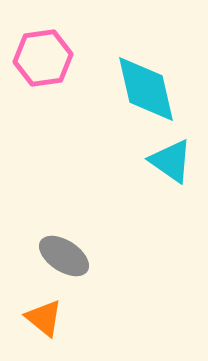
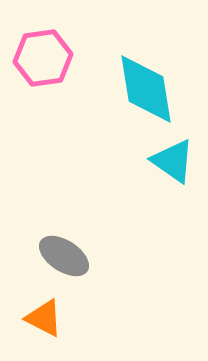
cyan diamond: rotated 4 degrees clockwise
cyan triangle: moved 2 px right
orange triangle: rotated 12 degrees counterclockwise
